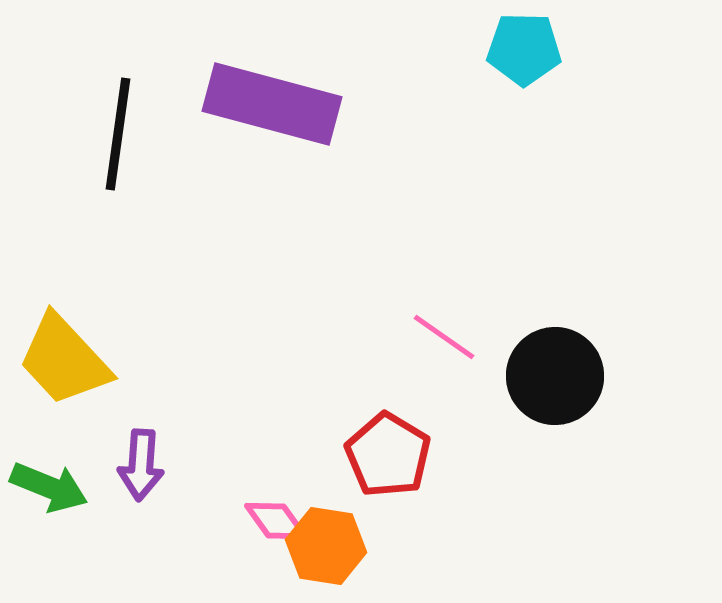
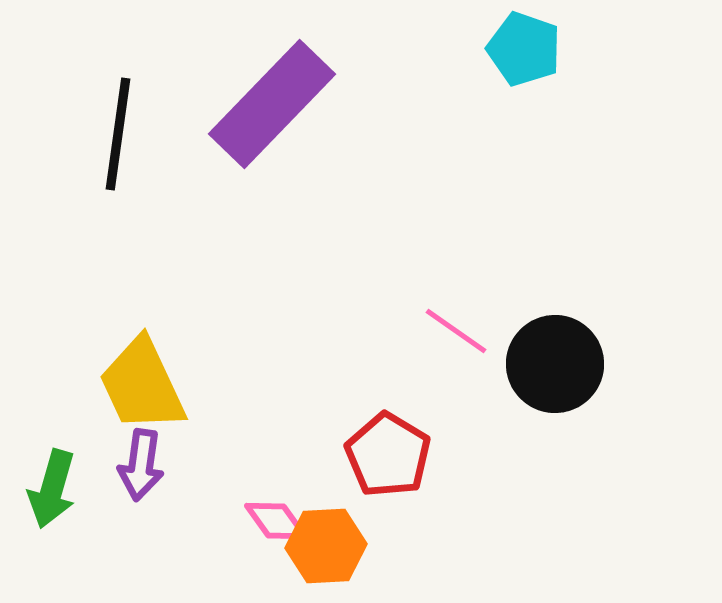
cyan pentagon: rotated 18 degrees clockwise
purple rectangle: rotated 61 degrees counterclockwise
pink line: moved 12 px right, 6 px up
yellow trapezoid: moved 78 px right, 25 px down; rotated 18 degrees clockwise
black circle: moved 12 px up
purple arrow: rotated 4 degrees clockwise
green arrow: moved 3 px right, 2 px down; rotated 84 degrees clockwise
orange hexagon: rotated 12 degrees counterclockwise
